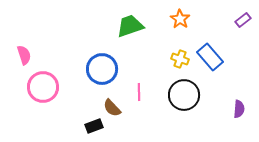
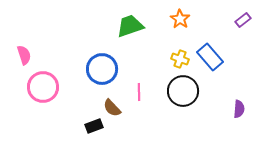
black circle: moved 1 px left, 4 px up
